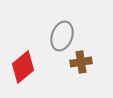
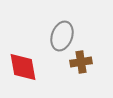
red diamond: rotated 60 degrees counterclockwise
